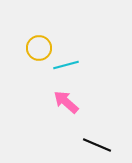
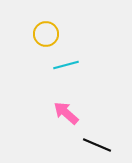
yellow circle: moved 7 px right, 14 px up
pink arrow: moved 11 px down
